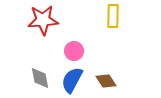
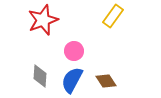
yellow rectangle: rotated 35 degrees clockwise
red star: rotated 16 degrees counterclockwise
gray diamond: moved 2 px up; rotated 15 degrees clockwise
